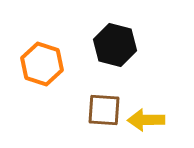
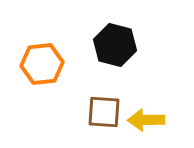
orange hexagon: rotated 24 degrees counterclockwise
brown square: moved 2 px down
